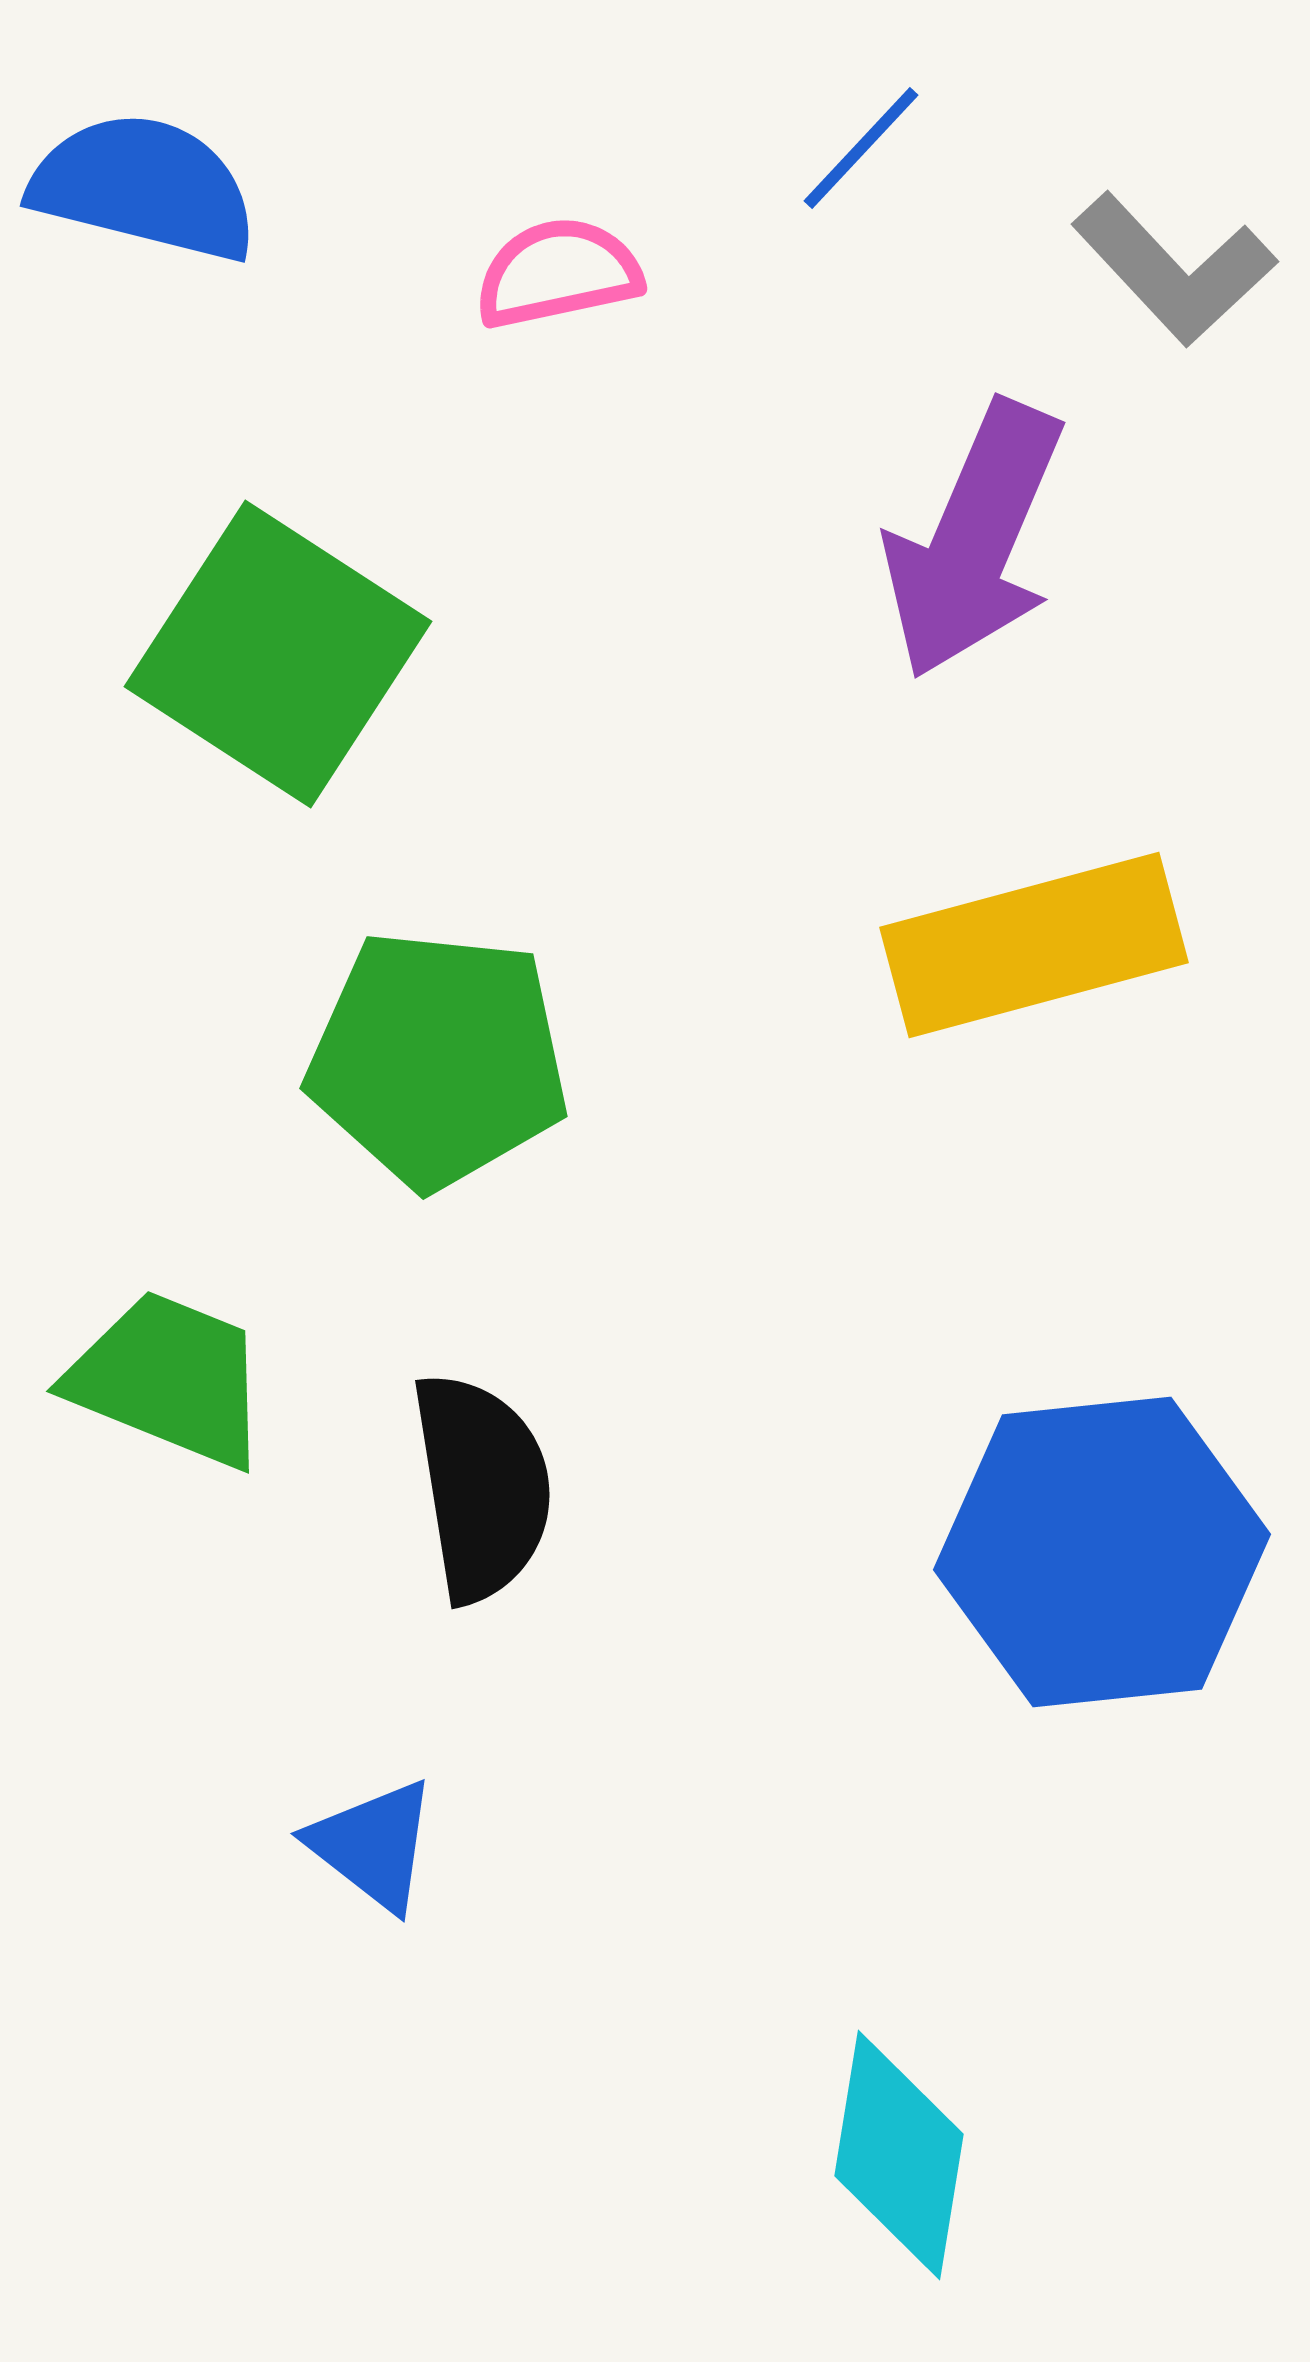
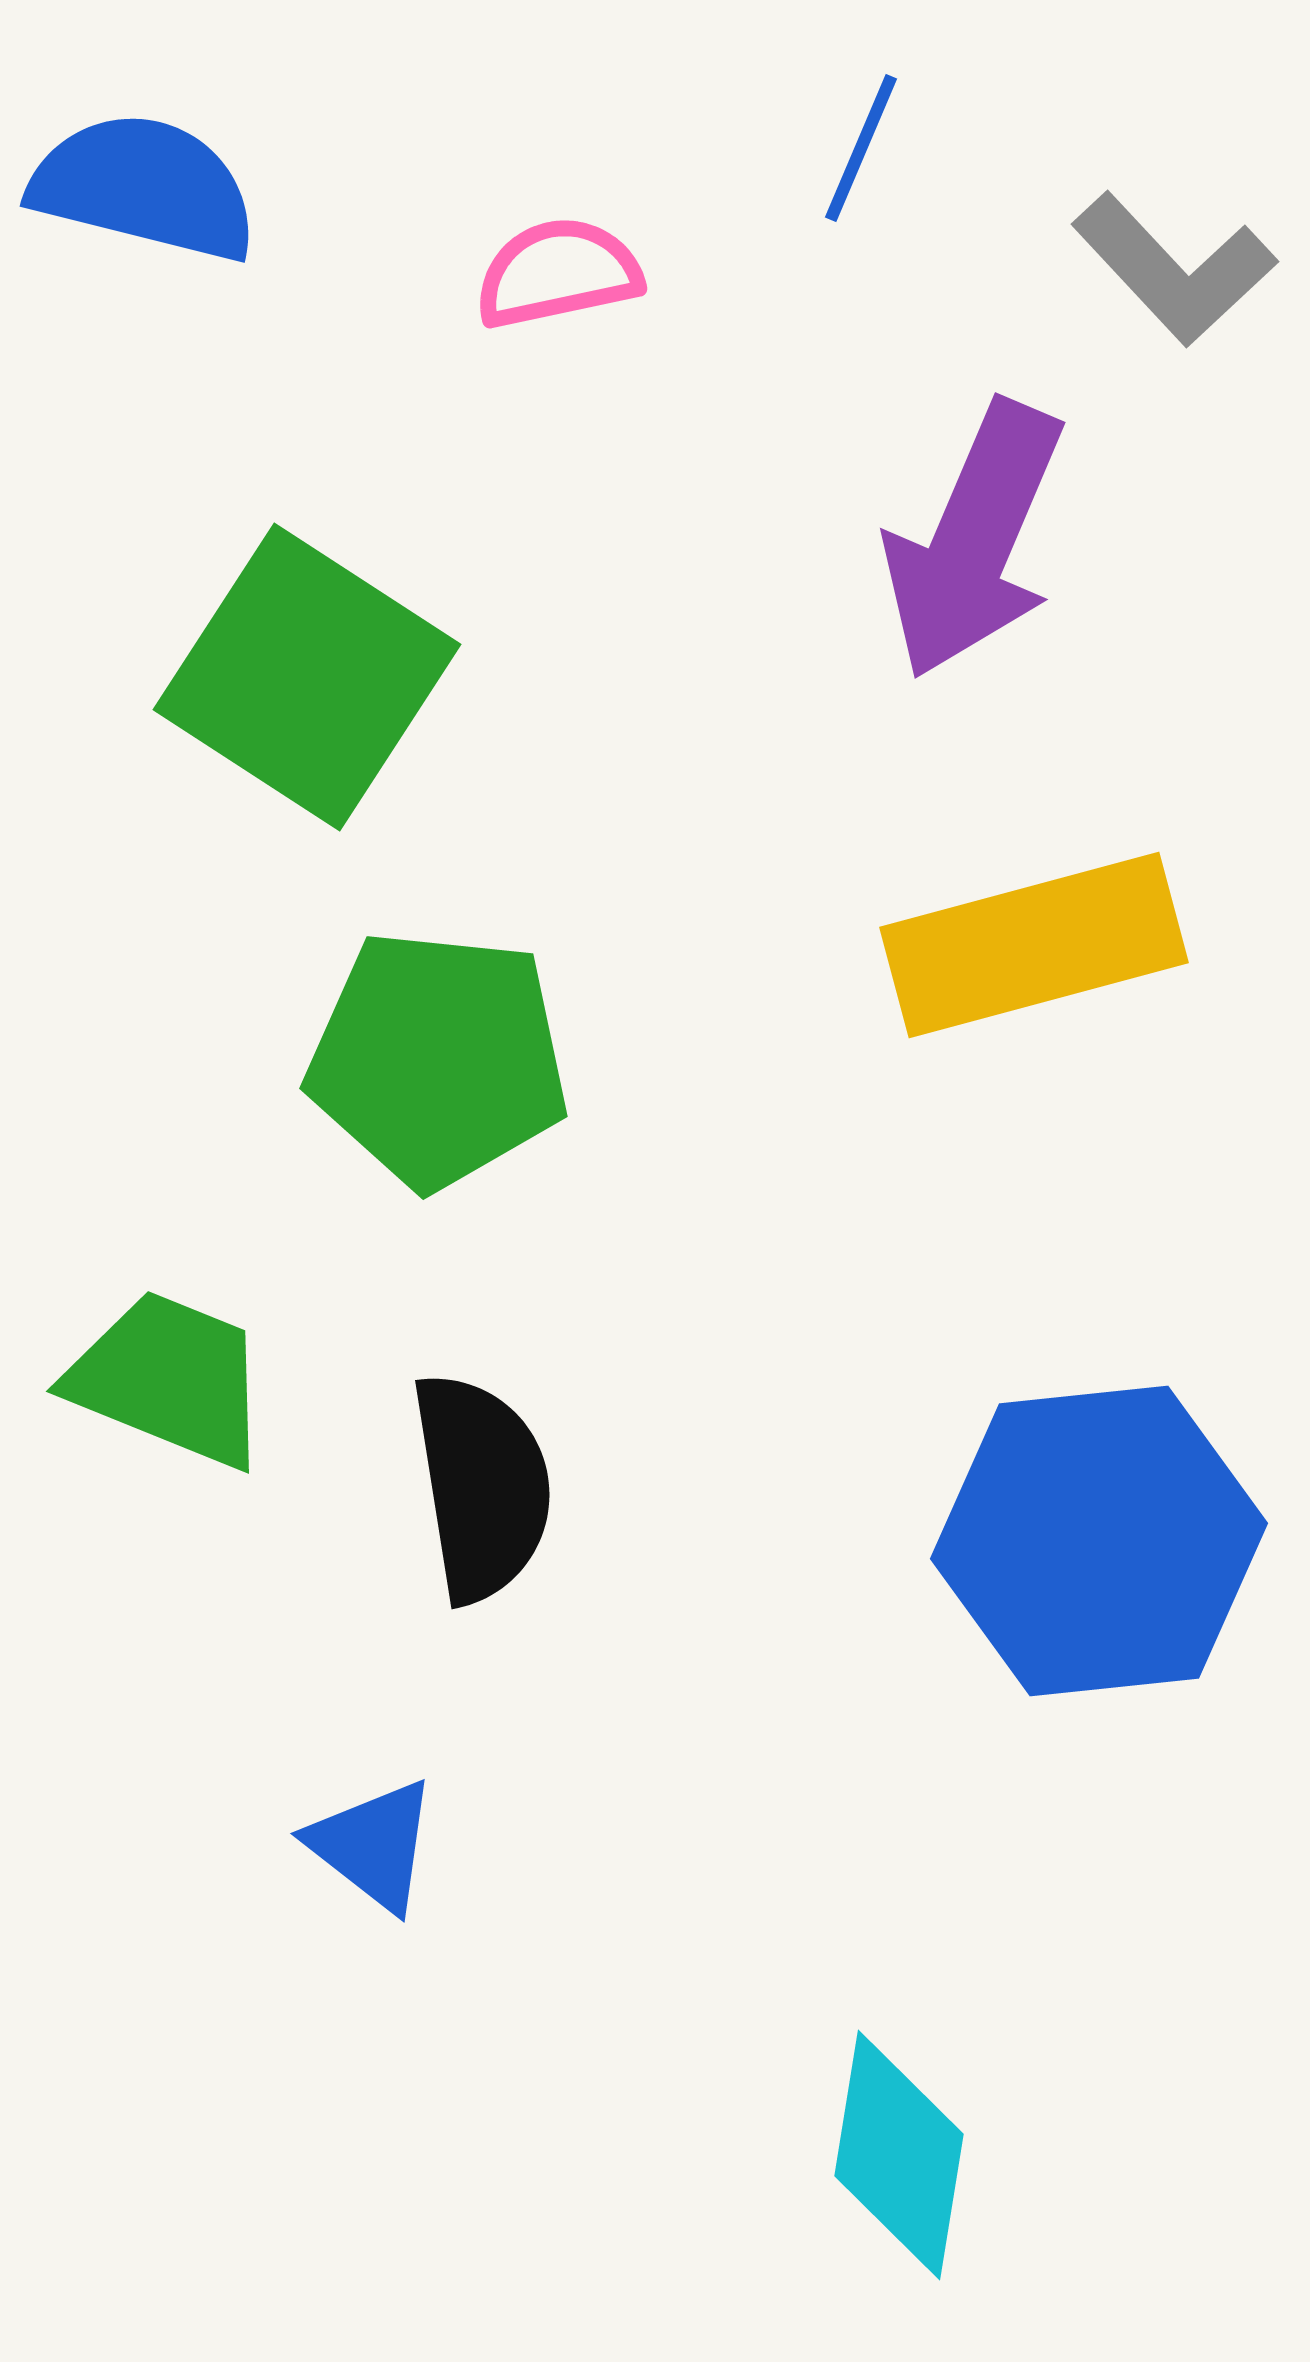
blue line: rotated 20 degrees counterclockwise
green square: moved 29 px right, 23 px down
blue hexagon: moved 3 px left, 11 px up
